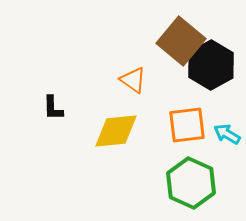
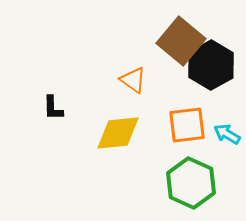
yellow diamond: moved 2 px right, 2 px down
